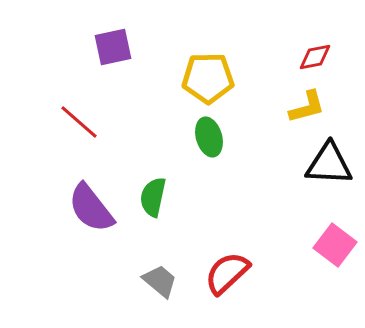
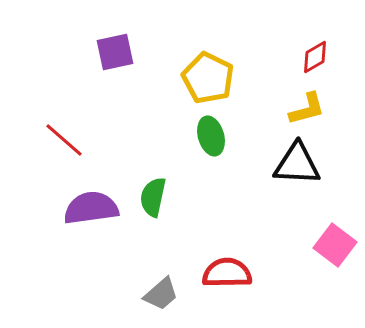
purple square: moved 2 px right, 5 px down
red diamond: rotated 20 degrees counterclockwise
yellow pentagon: rotated 27 degrees clockwise
yellow L-shape: moved 2 px down
red line: moved 15 px left, 18 px down
green ellipse: moved 2 px right, 1 px up
black triangle: moved 32 px left
purple semicircle: rotated 120 degrees clockwise
red semicircle: rotated 42 degrees clockwise
gray trapezoid: moved 1 px right, 13 px down; rotated 99 degrees clockwise
